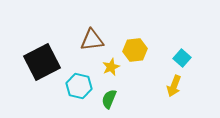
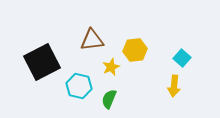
yellow arrow: rotated 15 degrees counterclockwise
